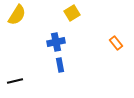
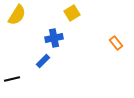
blue cross: moved 2 px left, 4 px up
blue rectangle: moved 17 px left, 4 px up; rotated 56 degrees clockwise
black line: moved 3 px left, 2 px up
